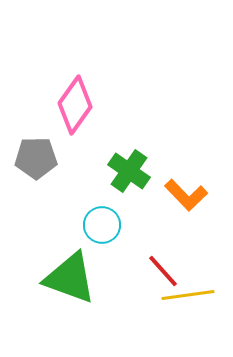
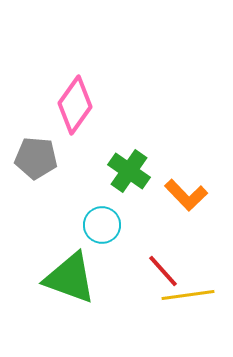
gray pentagon: rotated 6 degrees clockwise
